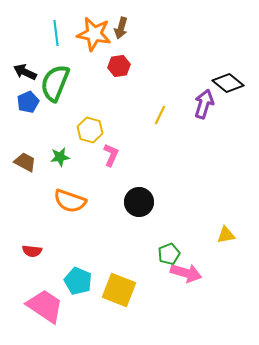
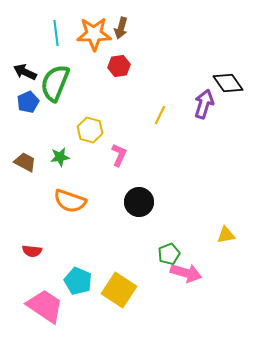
orange star: rotated 12 degrees counterclockwise
black diamond: rotated 16 degrees clockwise
pink L-shape: moved 8 px right
yellow square: rotated 12 degrees clockwise
